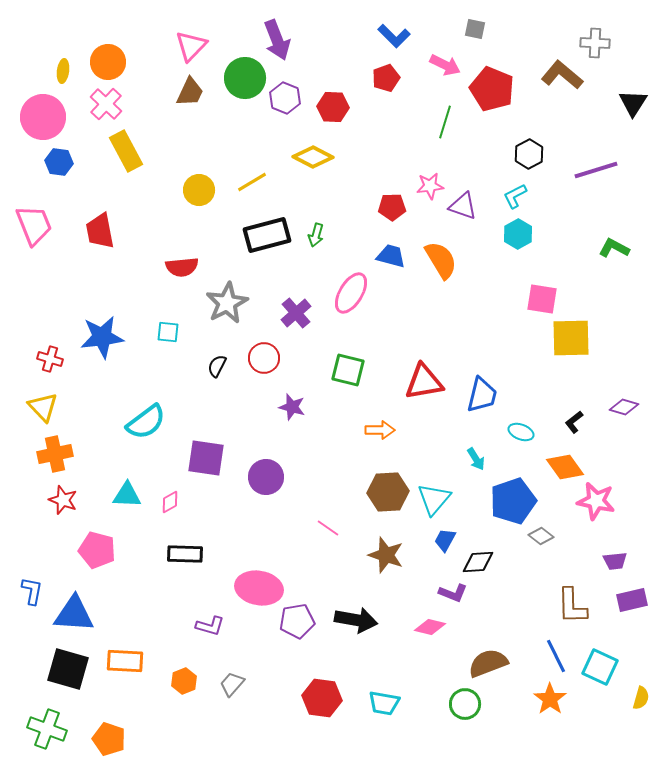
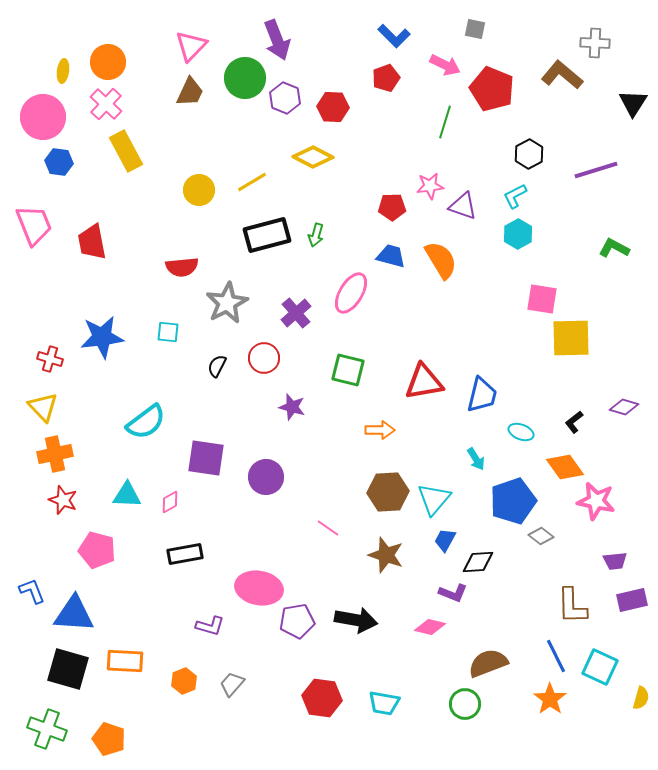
red trapezoid at (100, 231): moved 8 px left, 11 px down
black rectangle at (185, 554): rotated 12 degrees counterclockwise
blue L-shape at (32, 591): rotated 32 degrees counterclockwise
